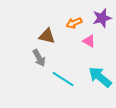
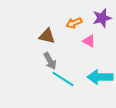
gray arrow: moved 11 px right, 3 px down
cyan arrow: rotated 40 degrees counterclockwise
